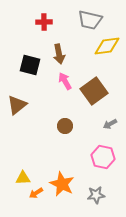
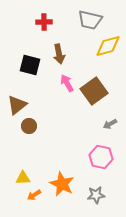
yellow diamond: moved 1 px right; rotated 8 degrees counterclockwise
pink arrow: moved 2 px right, 2 px down
brown circle: moved 36 px left
pink hexagon: moved 2 px left
orange arrow: moved 2 px left, 2 px down
